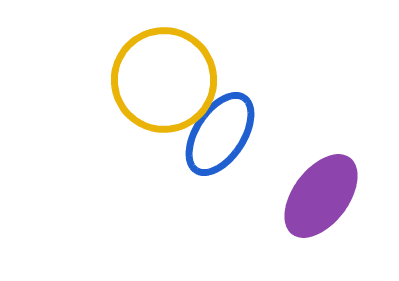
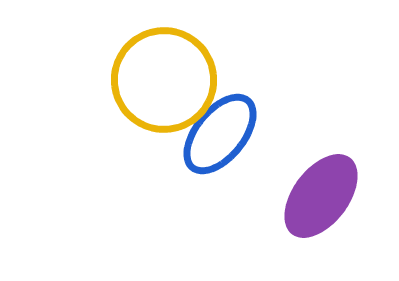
blue ellipse: rotated 6 degrees clockwise
